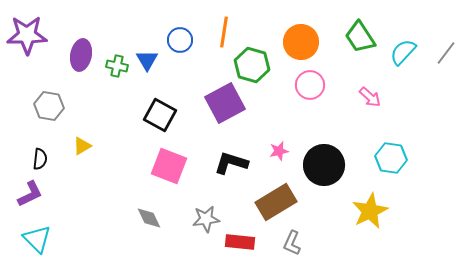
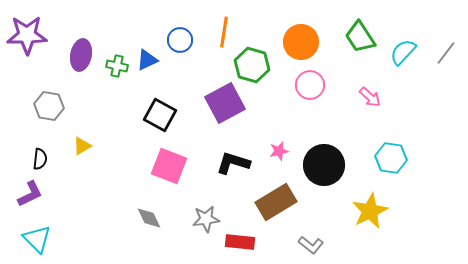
blue triangle: rotated 35 degrees clockwise
black L-shape: moved 2 px right
gray L-shape: moved 19 px right, 2 px down; rotated 75 degrees counterclockwise
